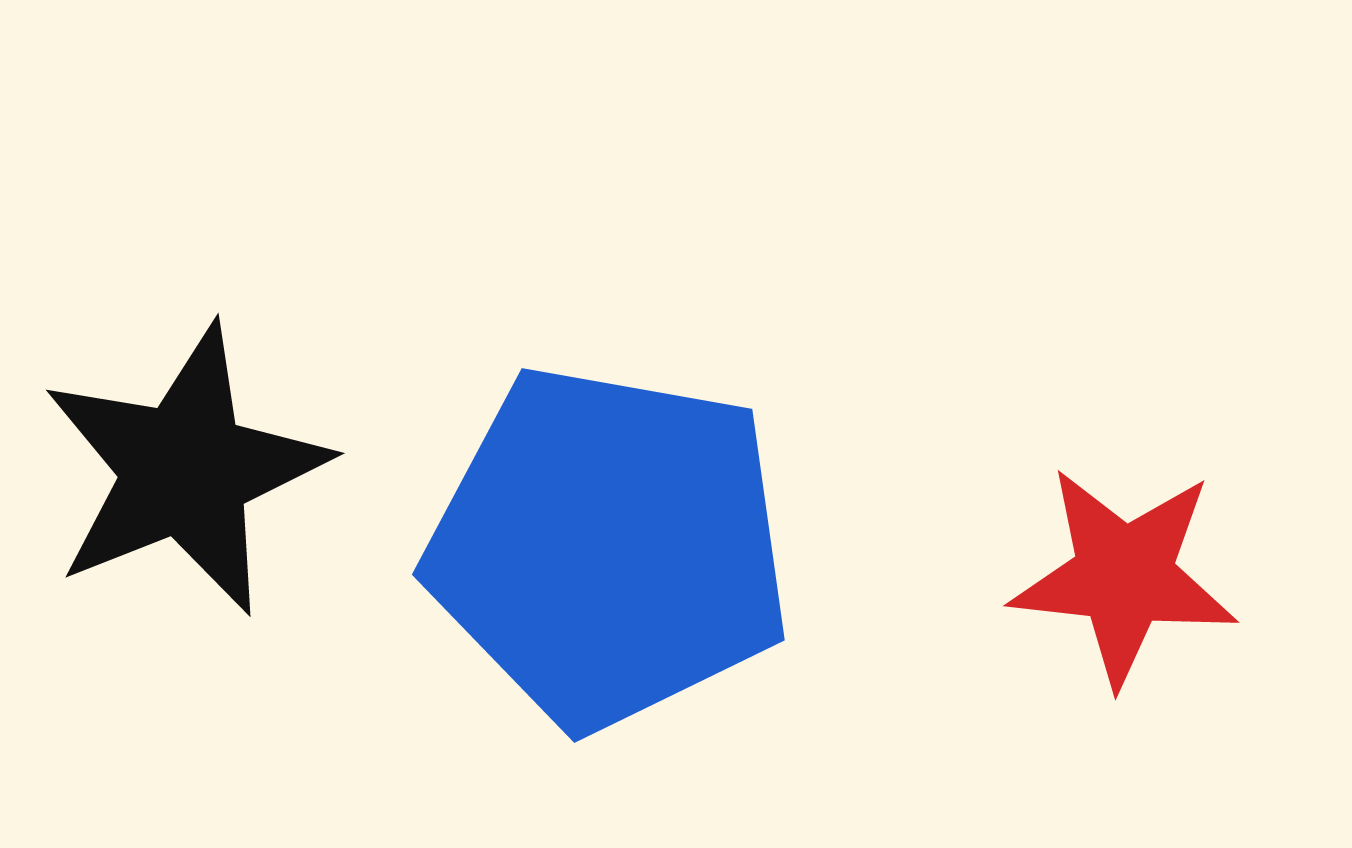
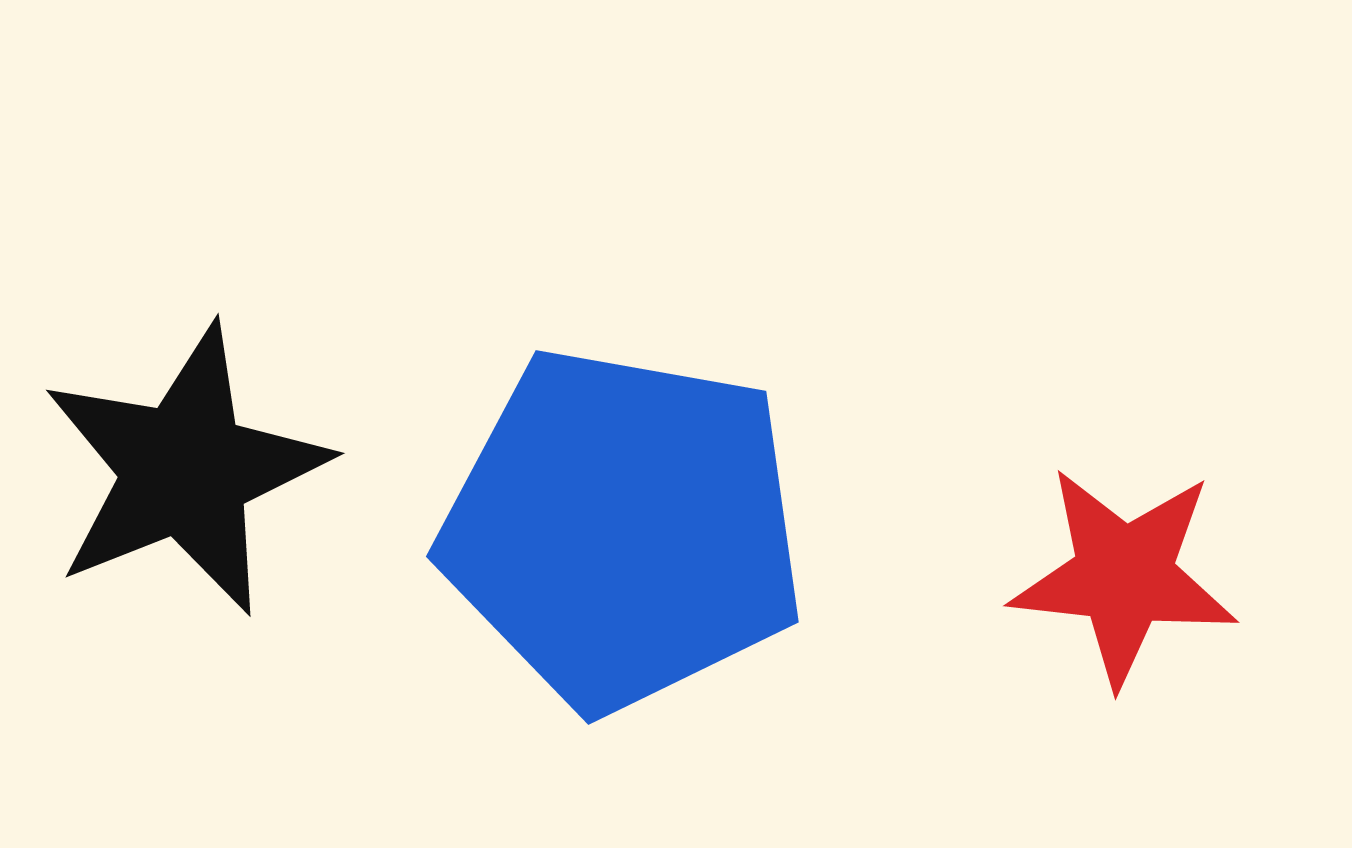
blue pentagon: moved 14 px right, 18 px up
